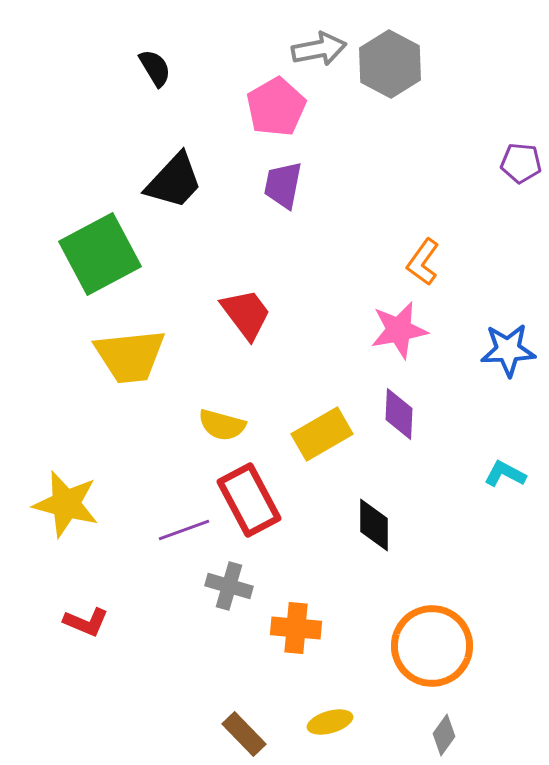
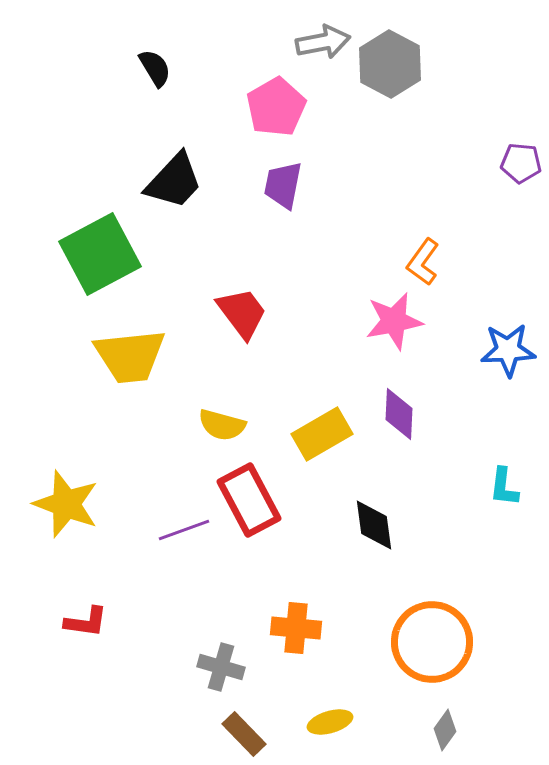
gray arrow: moved 4 px right, 7 px up
red trapezoid: moved 4 px left, 1 px up
pink star: moved 5 px left, 9 px up
cyan L-shape: moved 1 px left, 13 px down; rotated 111 degrees counterclockwise
yellow star: rotated 6 degrees clockwise
black diamond: rotated 8 degrees counterclockwise
gray cross: moved 8 px left, 81 px down
red L-shape: rotated 15 degrees counterclockwise
orange circle: moved 4 px up
gray diamond: moved 1 px right, 5 px up
